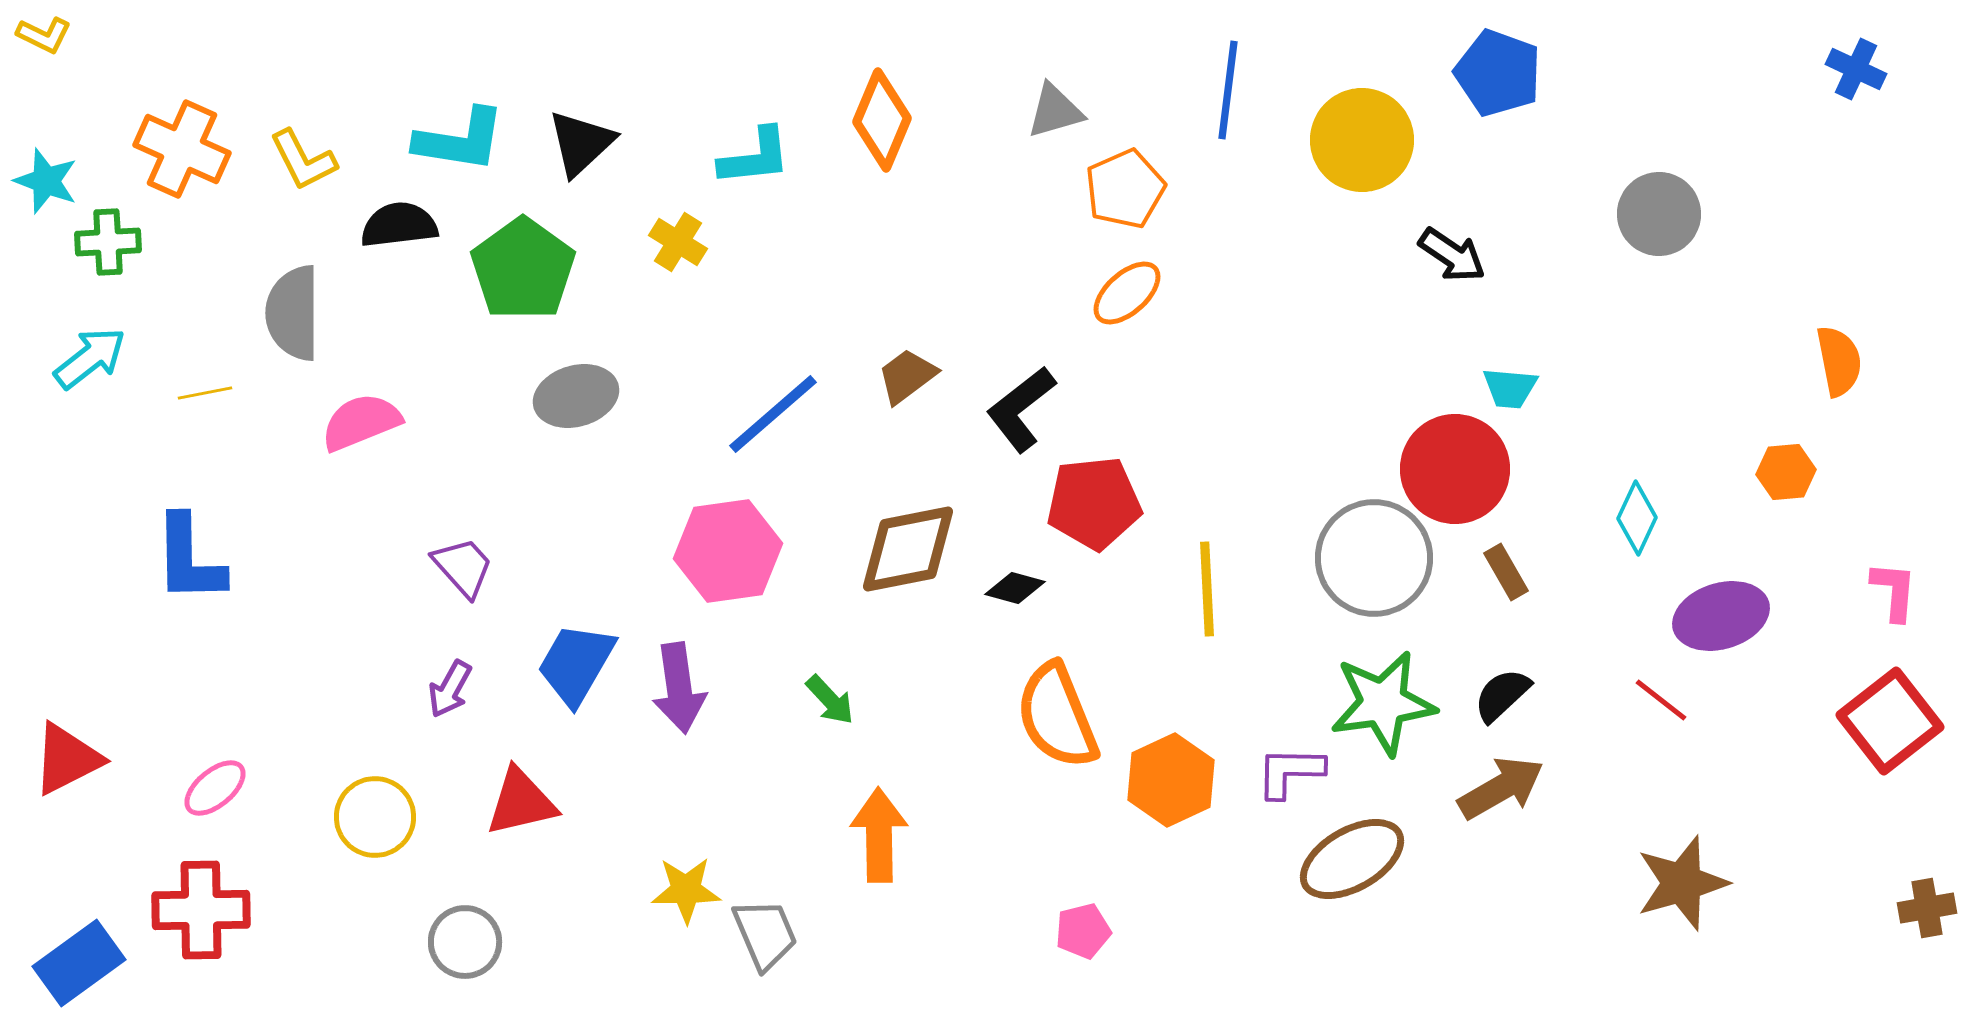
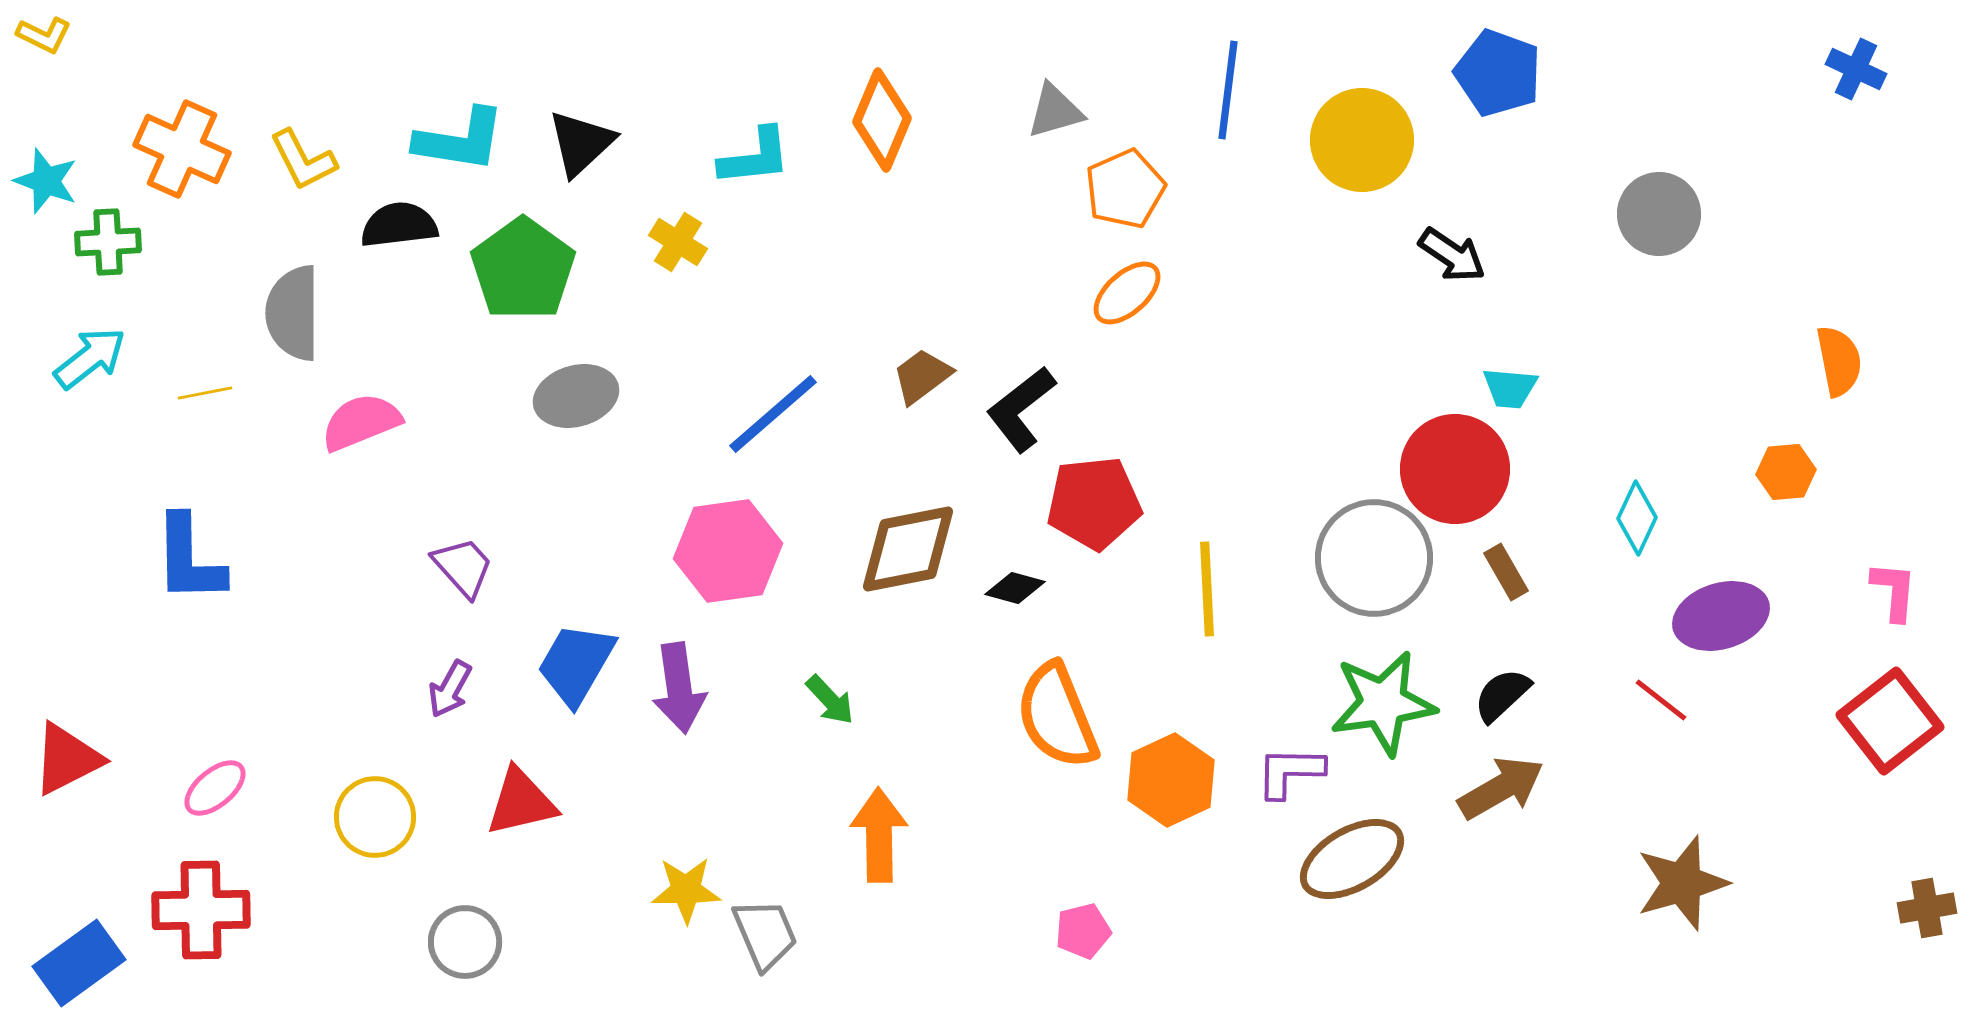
brown trapezoid at (907, 376): moved 15 px right
